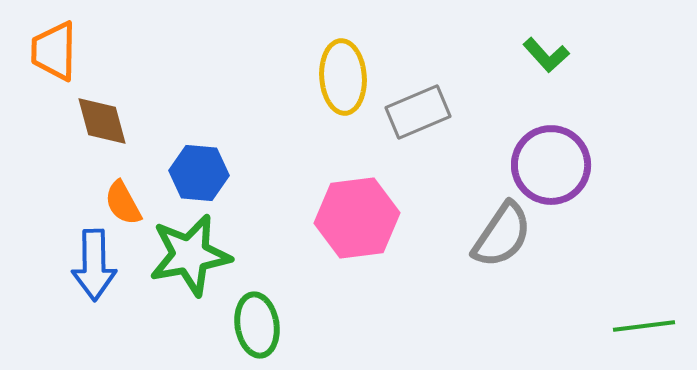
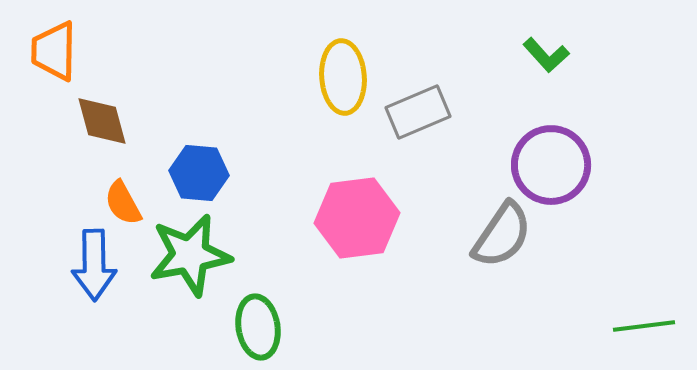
green ellipse: moved 1 px right, 2 px down
